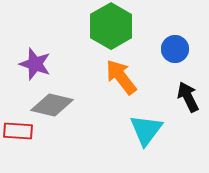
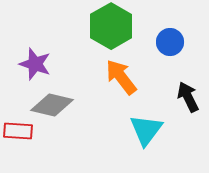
blue circle: moved 5 px left, 7 px up
